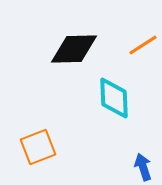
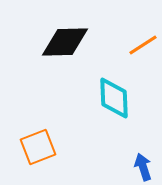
black diamond: moved 9 px left, 7 px up
